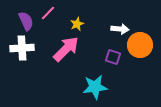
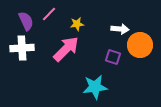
pink line: moved 1 px right, 1 px down
yellow star: rotated 16 degrees clockwise
